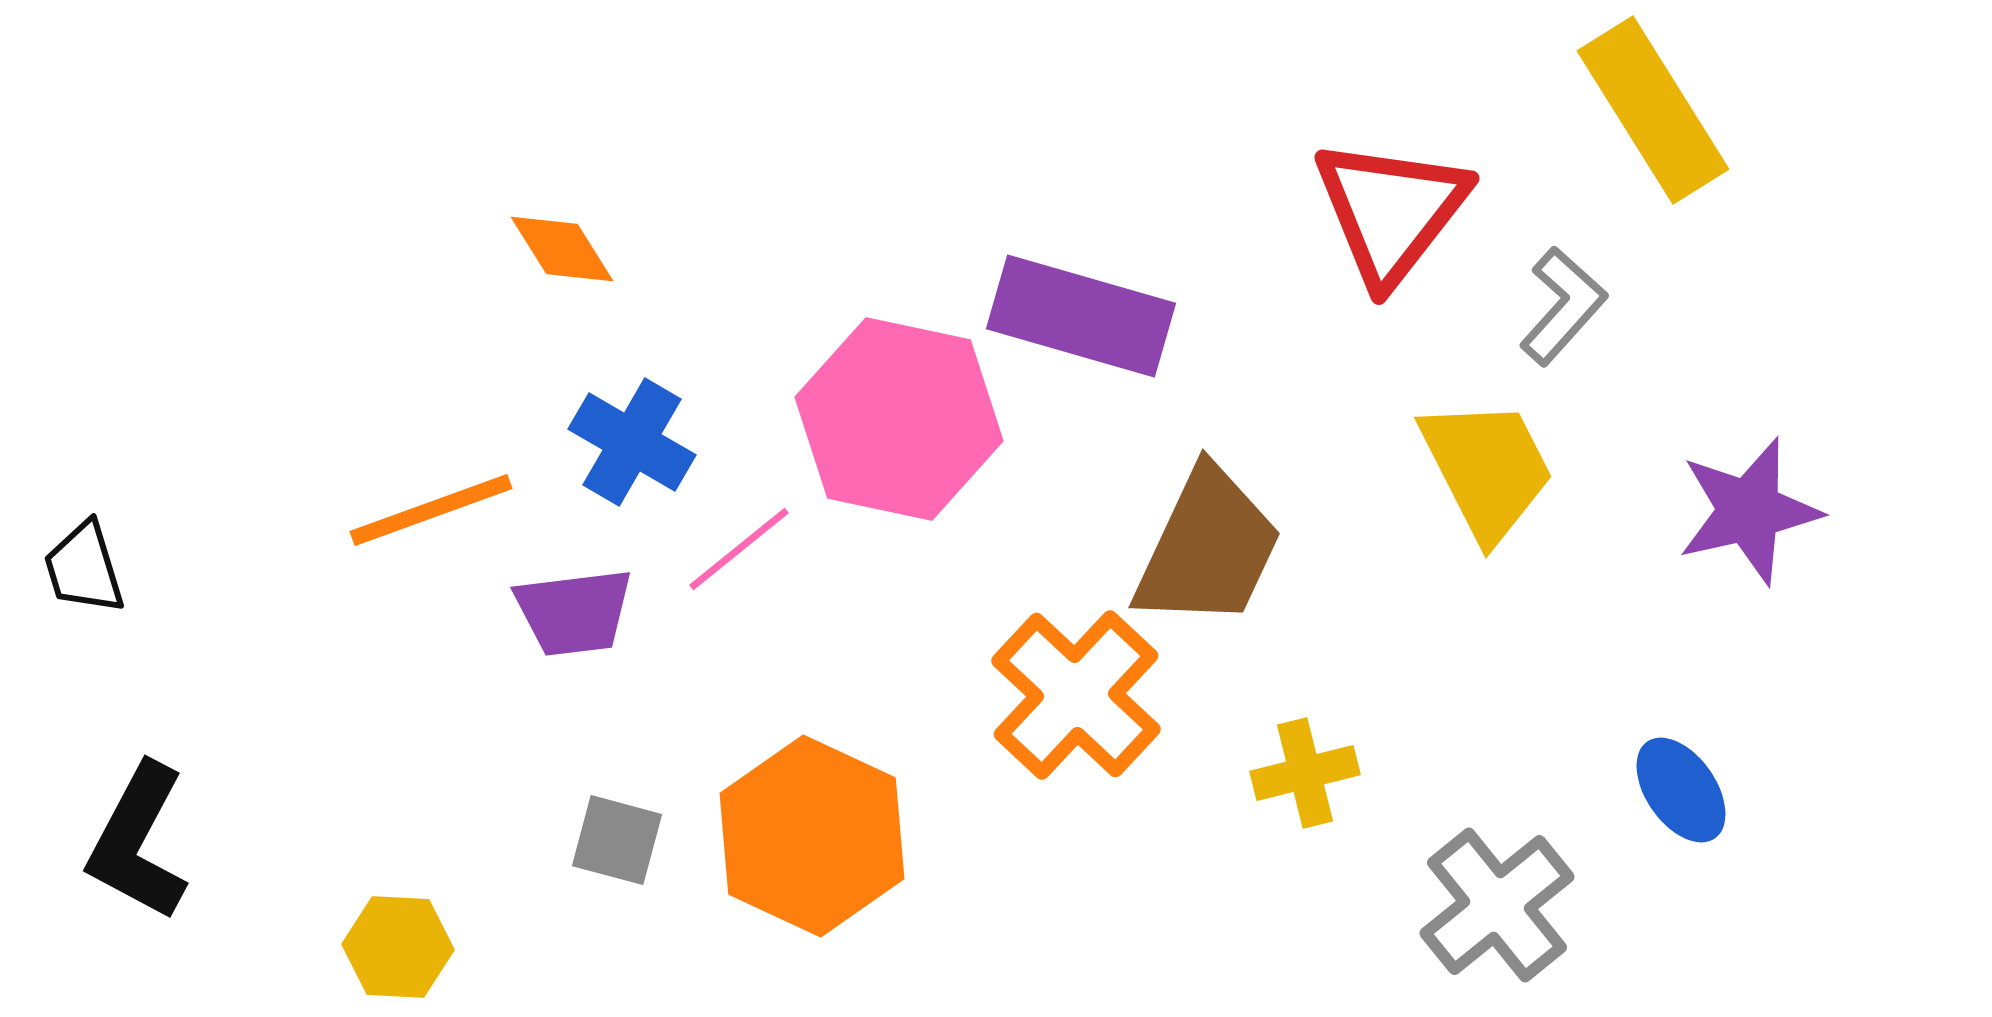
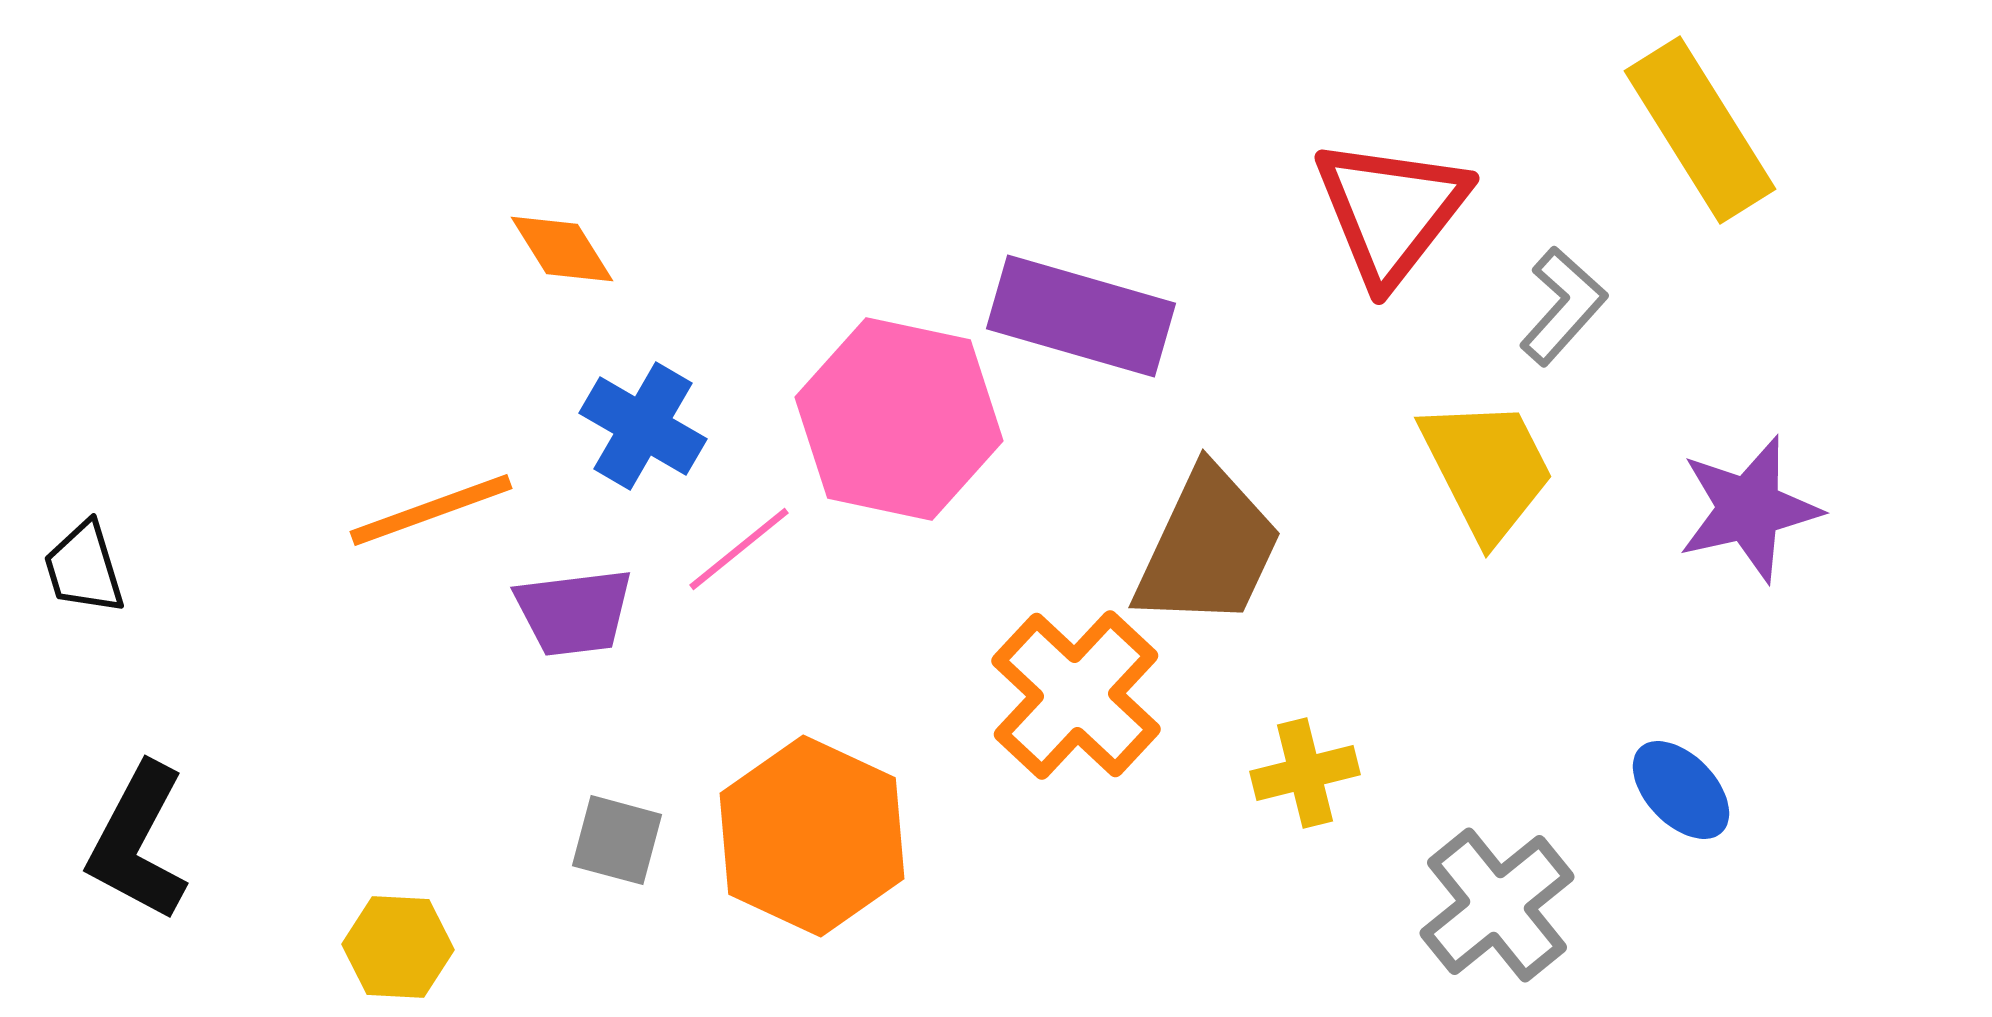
yellow rectangle: moved 47 px right, 20 px down
blue cross: moved 11 px right, 16 px up
purple star: moved 2 px up
blue ellipse: rotated 9 degrees counterclockwise
